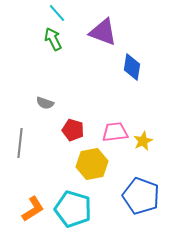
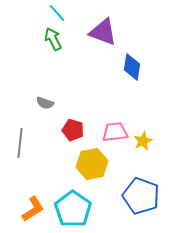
cyan pentagon: rotated 18 degrees clockwise
